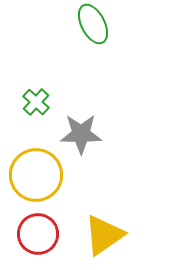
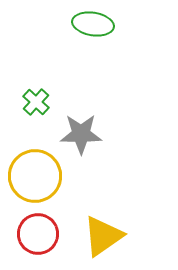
green ellipse: rotated 54 degrees counterclockwise
yellow circle: moved 1 px left, 1 px down
yellow triangle: moved 1 px left, 1 px down
